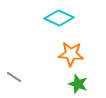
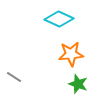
cyan diamond: moved 1 px down
orange star: rotated 10 degrees counterclockwise
